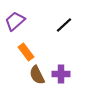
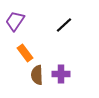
purple trapezoid: rotated 15 degrees counterclockwise
orange rectangle: moved 1 px left, 1 px down
brown semicircle: rotated 24 degrees clockwise
